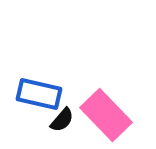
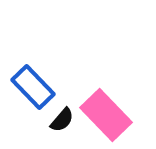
blue rectangle: moved 6 px left, 7 px up; rotated 33 degrees clockwise
